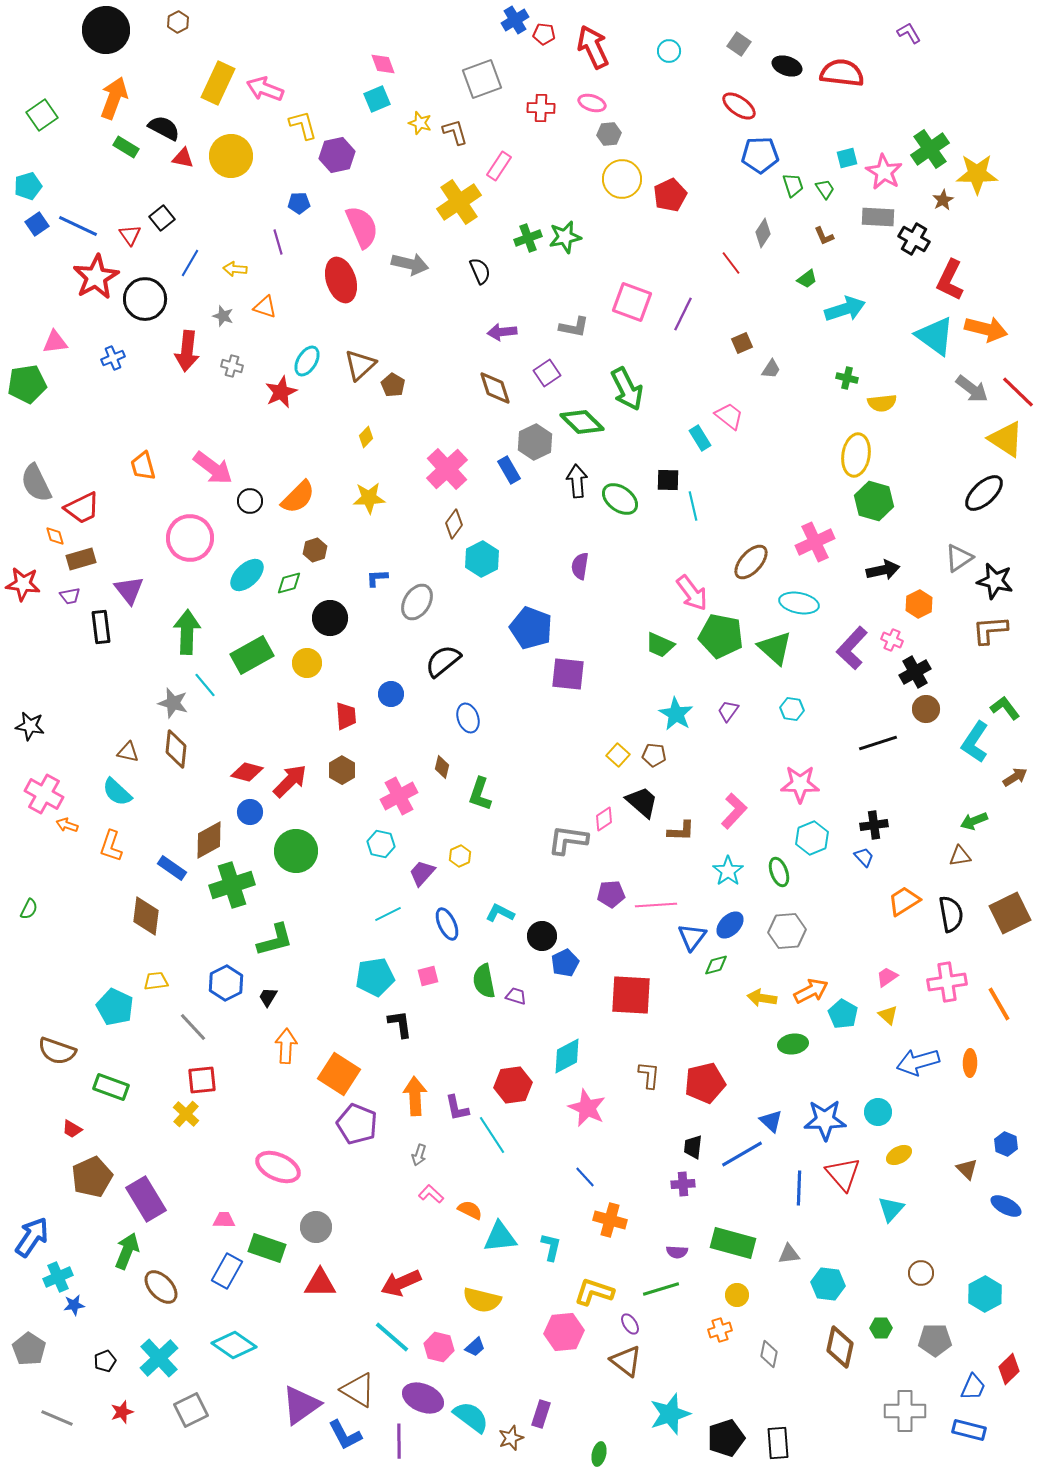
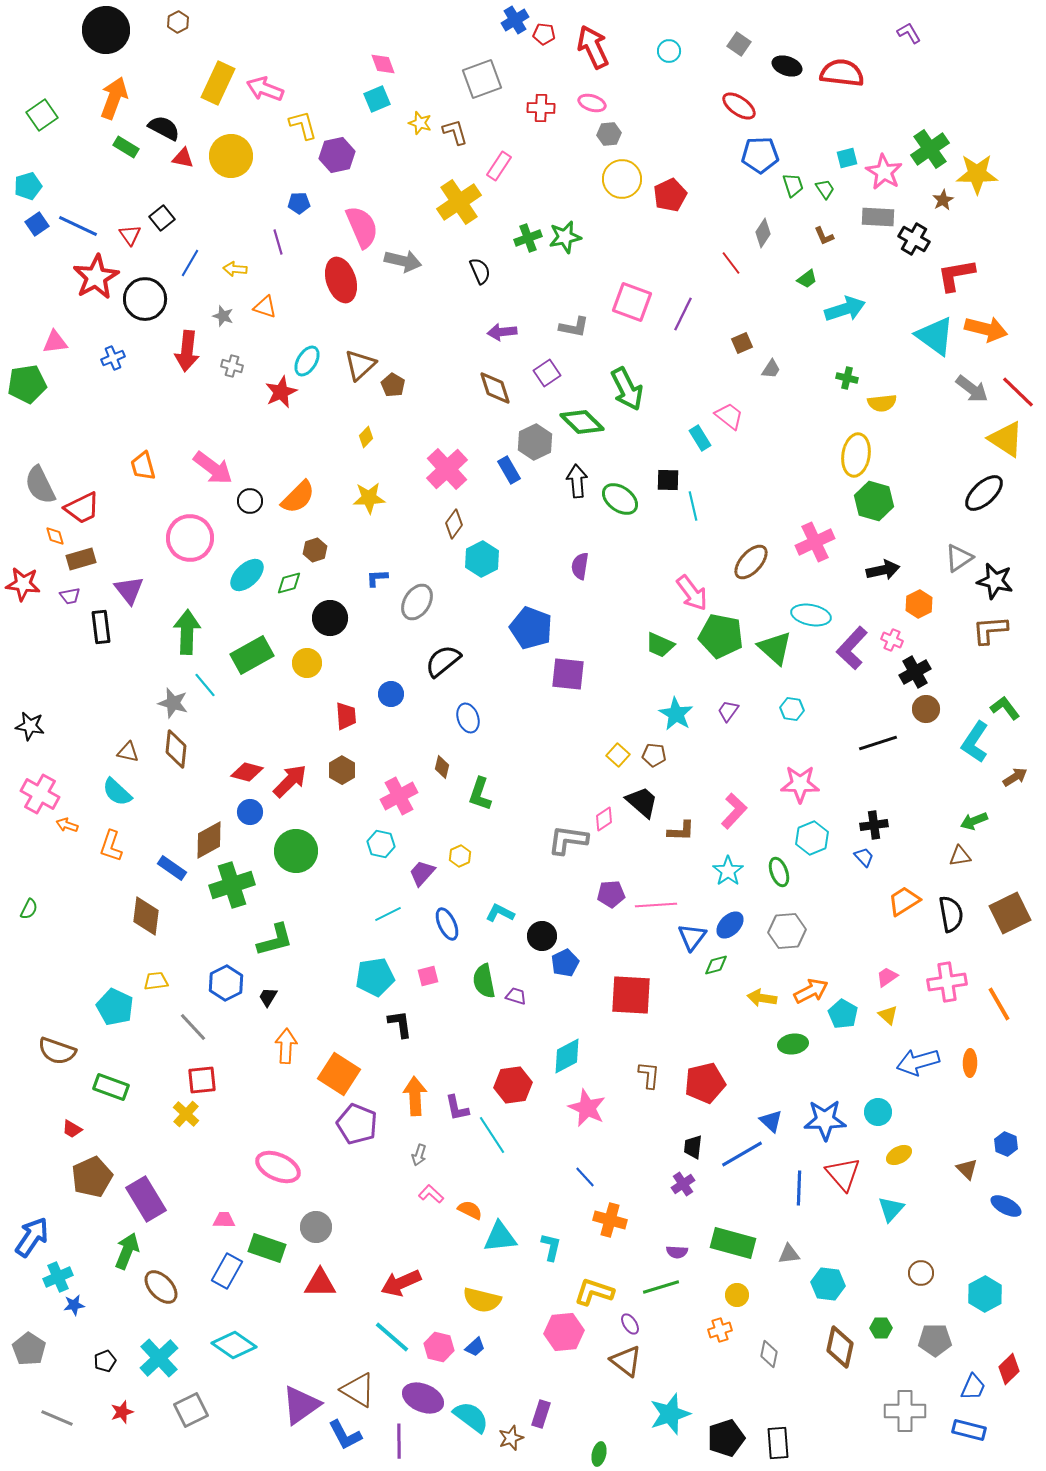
gray arrow at (410, 264): moved 7 px left, 3 px up
red L-shape at (950, 280): moved 6 px right, 5 px up; rotated 54 degrees clockwise
gray semicircle at (36, 483): moved 4 px right, 2 px down
cyan ellipse at (799, 603): moved 12 px right, 12 px down
pink cross at (44, 794): moved 4 px left
purple cross at (683, 1184): rotated 30 degrees counterclockwise
green line at (661, 1289): moved 2 px up
